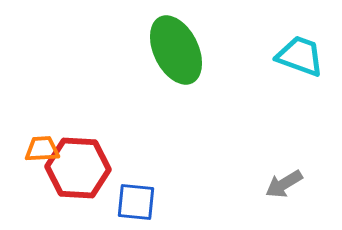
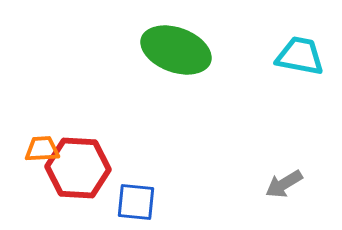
green ellipse: rotated 44 degrees counterclockwise
cyan trapezoid: rotated 9 degrees counterclockwise
